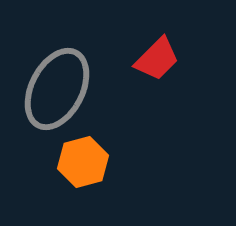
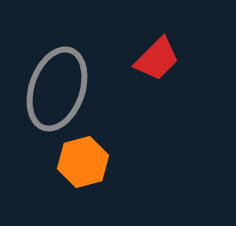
gray ellipse: rotated 8 degrees counterclockwise
